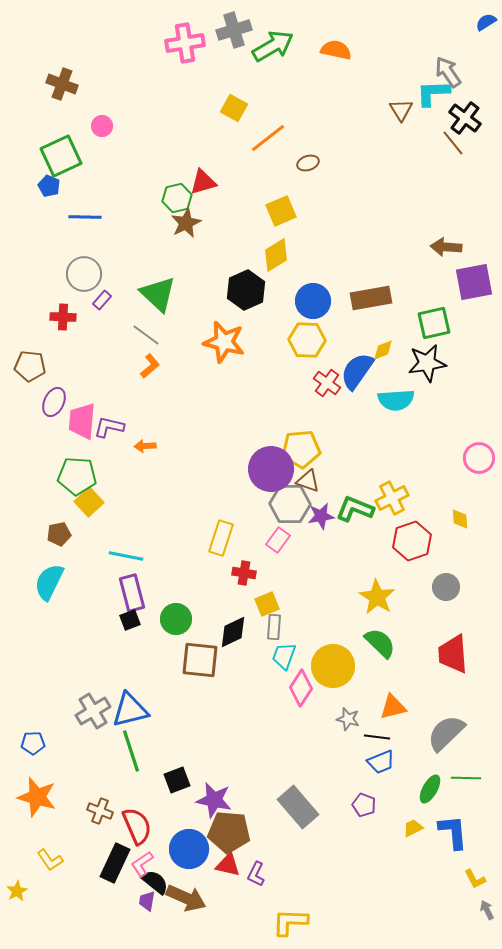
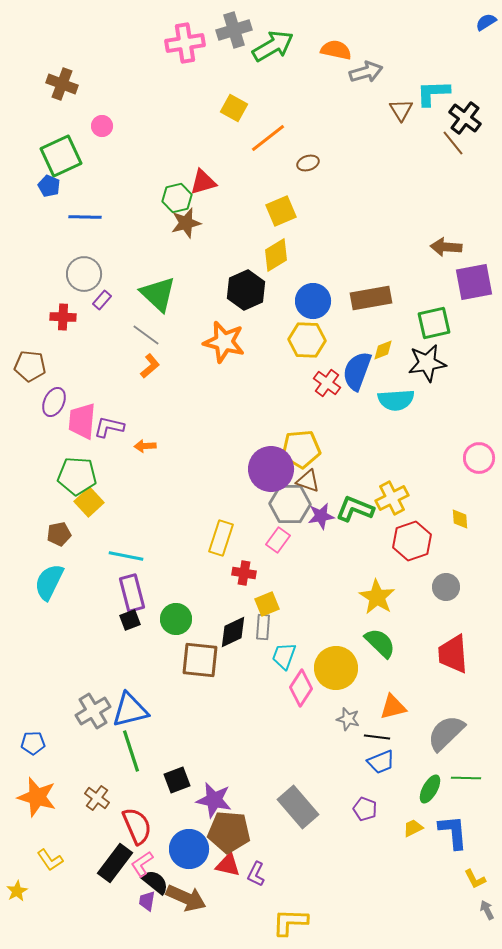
gray arrow at (448, 72): moved 82 px left; rotated 108 degrees clockwise
brown star at (186, 223): rotated 12 degrees clockwise
blue semicircle at (357, 371): rotated 15 degrees counterclockwise
gray rectangle at (274, 627): moved 11 px left
yellow circle at (333, 666): moved 3 px right, 2 px down
purple pentagon at (364, 805): moved 1 px right, 4 px down
brown cross at (100, 811): moved 3 px left, 13 px up; rotated 15 degrees clockwise
black rectangle at (115, 863): rotated 12 degrees clockwise
